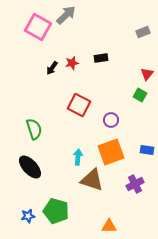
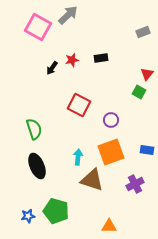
gray arrow: moved 2 px right
red star: moved 3 px up
green square: moved 1 px left, 3 px up
black ellipse: moved 7 px right, 1 px up; rotated 20 degrees clockwise
